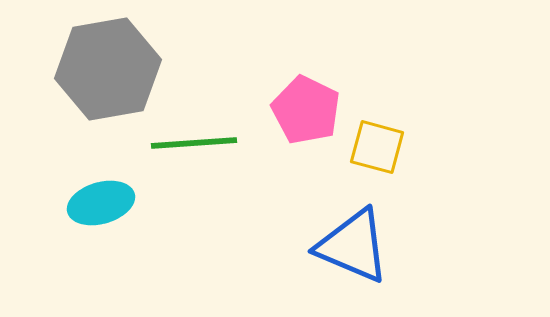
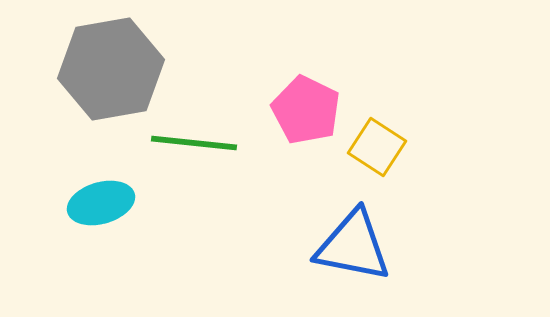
gray hexagon: moved 3 px right
green line: rotated 10 degrees clockwise
yellow square: rotated 18 degrees clockwise
blue triangle: rotated 12 degrees counterclockwise
